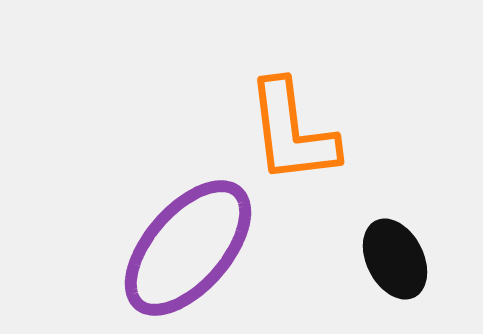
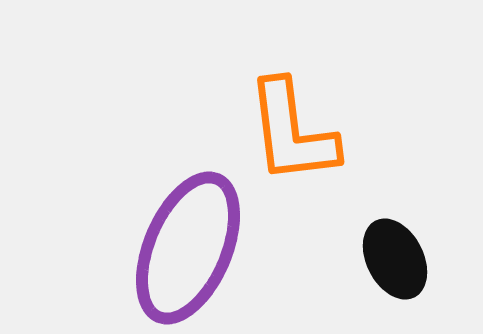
purple ellipse: rotated 18 degrees counterclockwise
